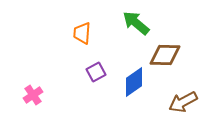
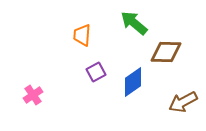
green arrow: moved 2 px left
orange trapezoid: moved 2 px down
brown diamond: moved 1 px right, 3 px up
blue diamond: moved 1 px left
